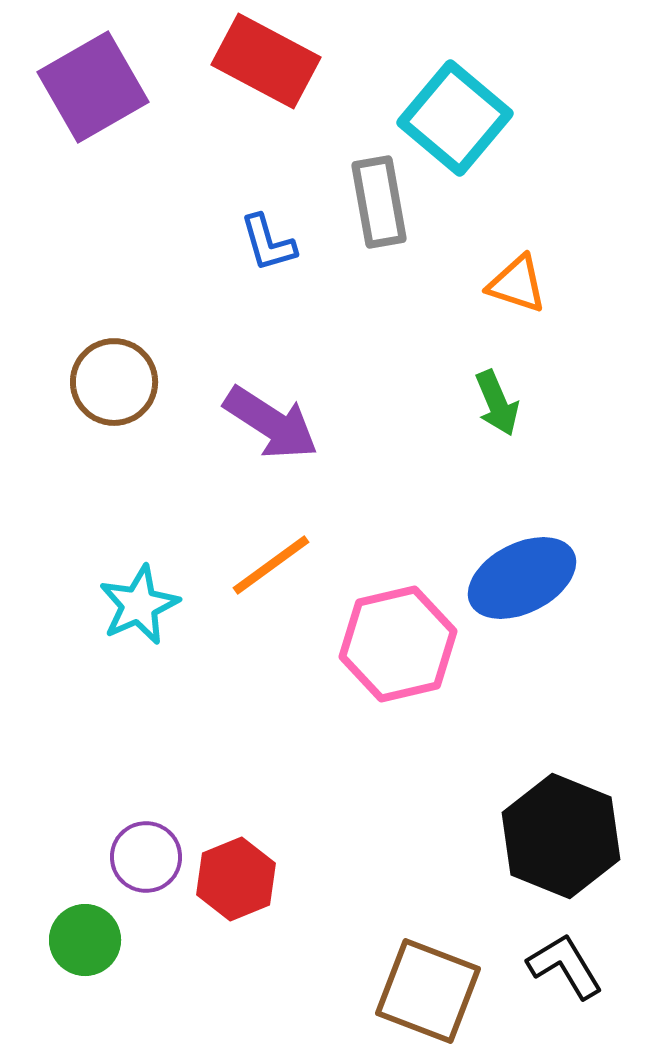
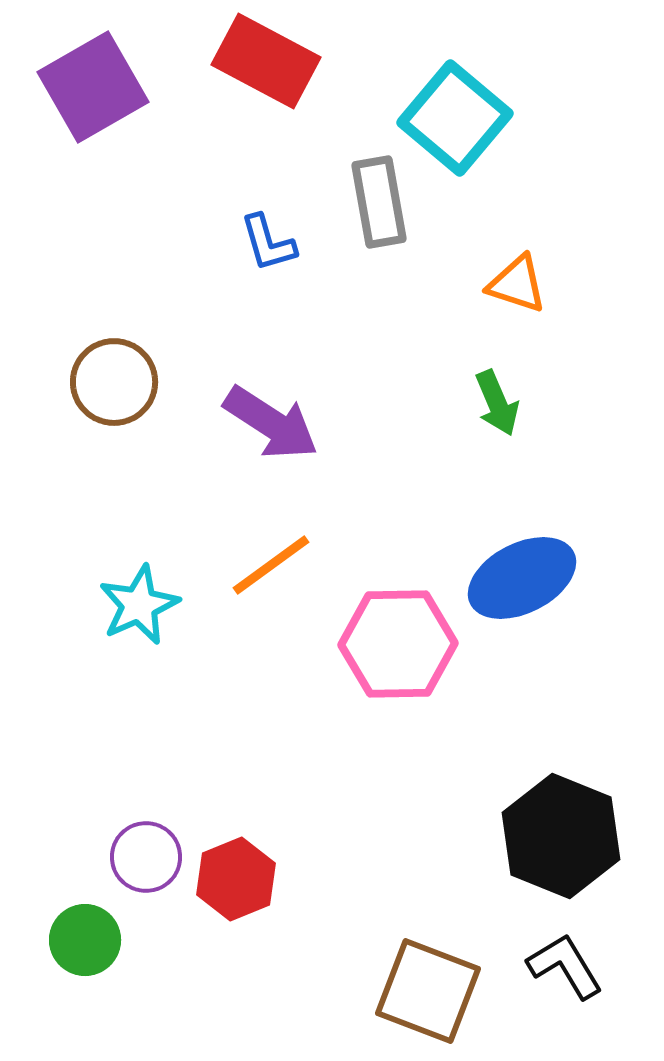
pink hexagon: rotated 12 degrees clockwise
